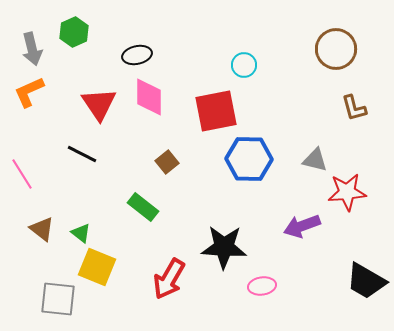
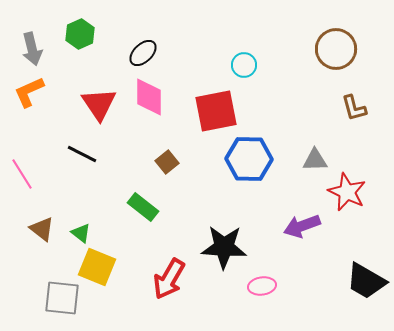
green hexagon: moved 6 px right, 2 px down
black ellipse: moved 6 px right, 2 px up; rotated 32 degrees counterclockwise
gray triangle: rotated 16 degrees counterclockwise
red star: rotated 30 degrees clockwise
gray square: moved 4 px right, 1 px up
